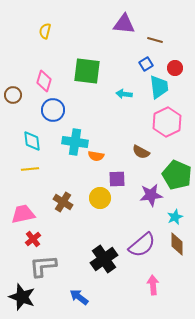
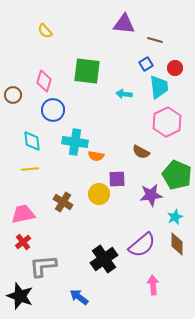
yellow semicircle: rotated 56 degrees counterclockwise
yellow circle: moved 1 px left, 4 px up
red cross: moved 10 px left, 3 px down
black star: moved 2 px left, 1 px up
